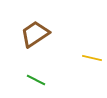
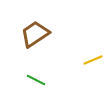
yellow line: moved 1 px right, 2 px down; rotated 36 degrees counterclockwise
